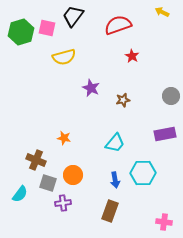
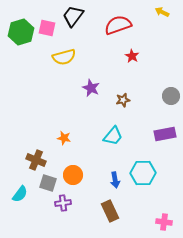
cyan trapezoid: moved 2 px left, 7 px up
brown rectangle: rotated 45 degrees counterclockwise
